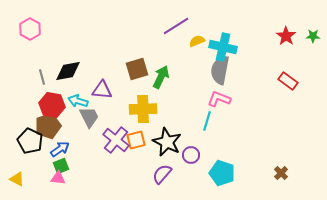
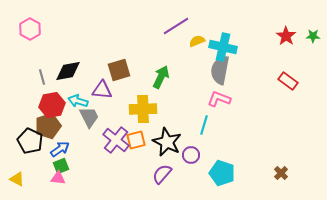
brown square: moved 18 px left, 1 px down
red hexagon: rotated 20 degrees counterclockwise
cyan line: moved 3 px left, 4 px down
